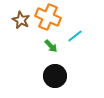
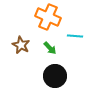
brown star: moved 25 px down
cyan line: rotated 42 degrees clockwise
green arrow: moved 1 px left, 2 px down
